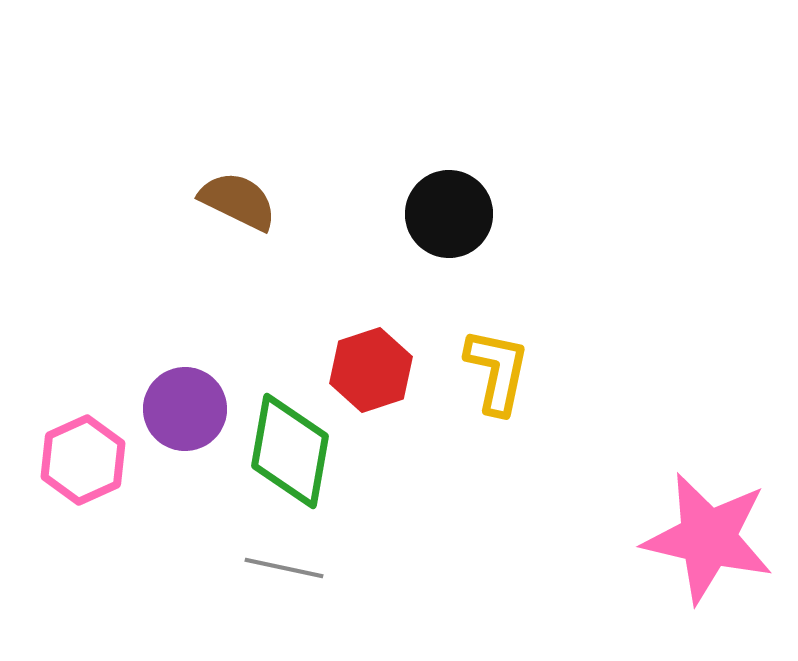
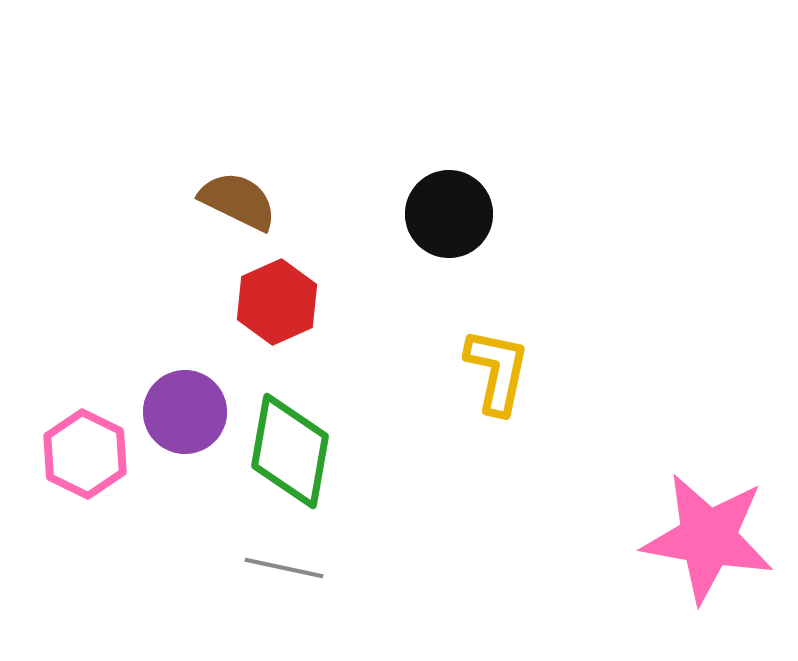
red hexagon: moved 94 px left, 68 px up; rotated 6 degrees counterclockwise
purple circle: moved 3 px down
pink hexagon: moved 2 px right, 6 px up; rotated 10 degrees counterclockwise
pink star: rotated 3 degrees counterclockwise
